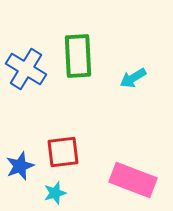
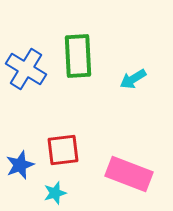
cyan arrow: moved 1 px down
red square: moved 2 px up
blue star: moved 1 px up
pink rectangle: moved 4 px left, 6 px up
